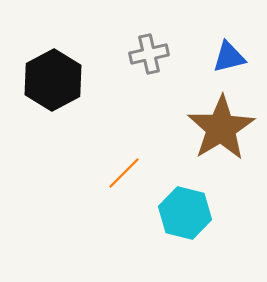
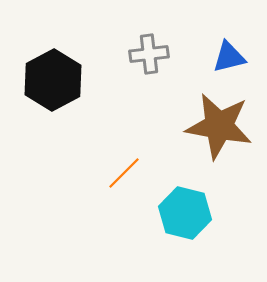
gray cross: rotated 6 degrees clockwise
brown star: moved 2 px left, 2 px up; rotated 30 degrees counterclockwise
